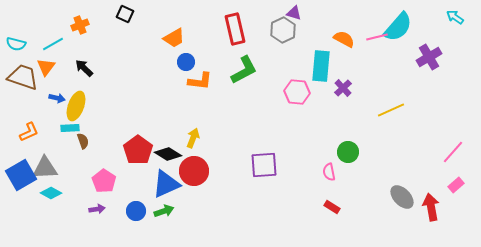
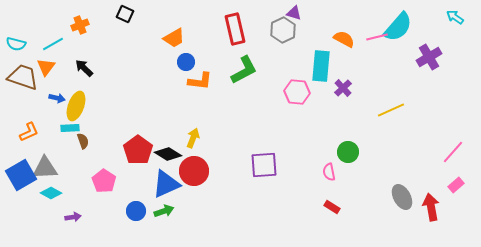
gray ellipse at (402, 197): rotated 15 degrees clockwise
purple arrow at (97, 209): moved 24 px left, 8 px down
